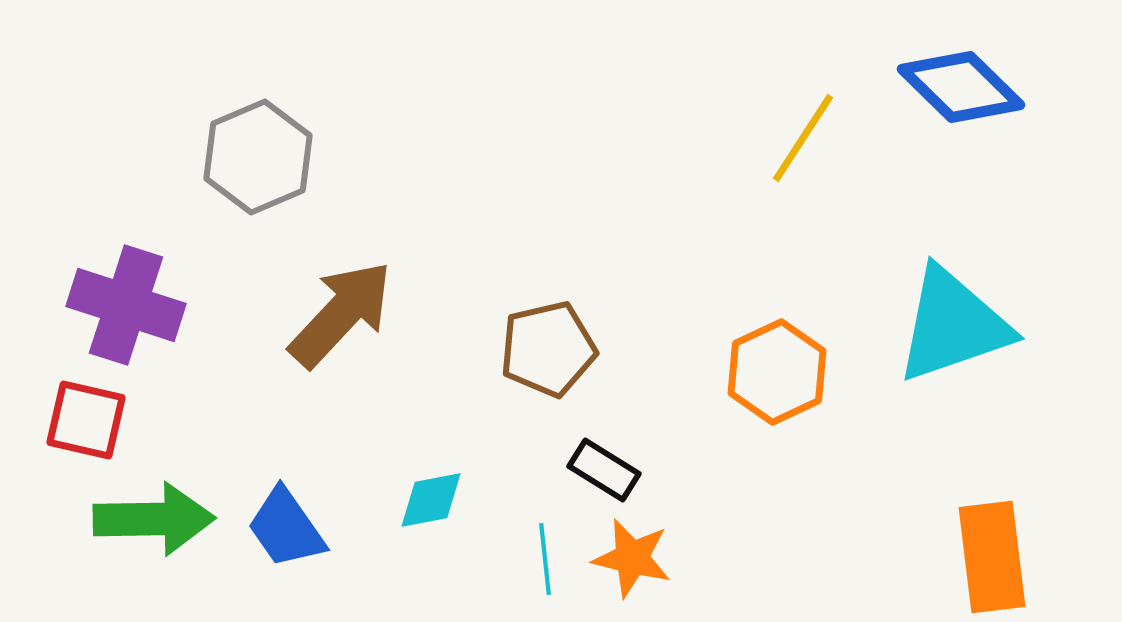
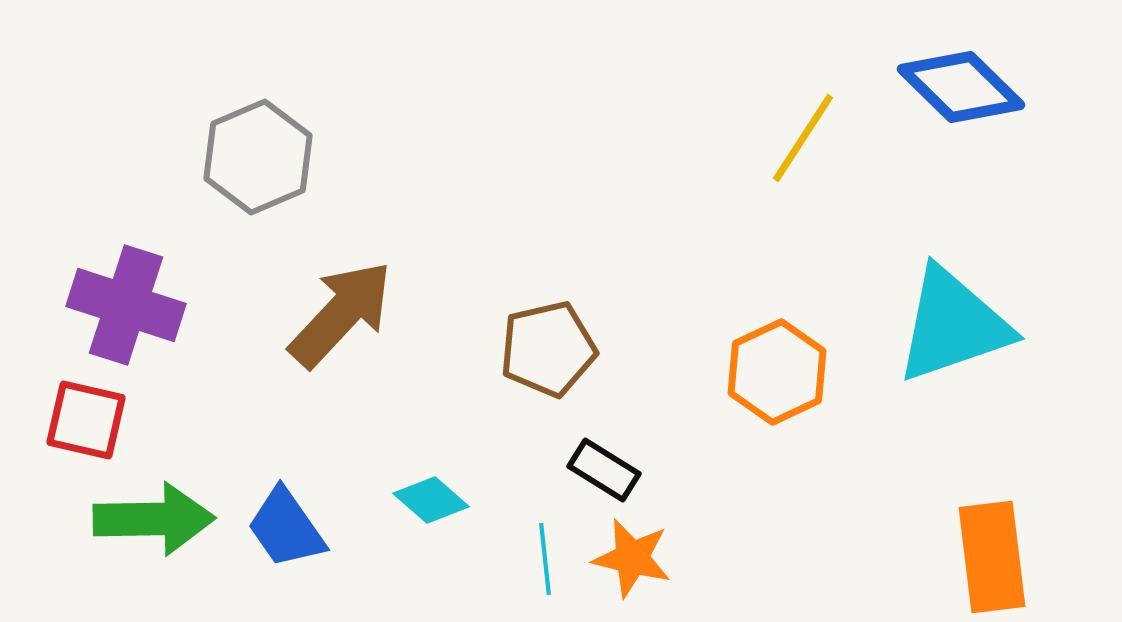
cyan diamond: rotated 52 degrees clockwise
